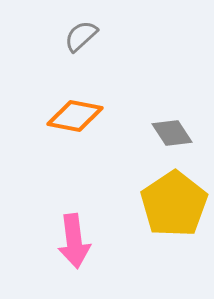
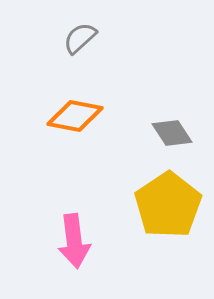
gray semicircle: moved 1 px left, 2 px down
yellow pentagon: moved 6 px left, 1 px down
